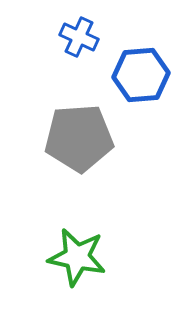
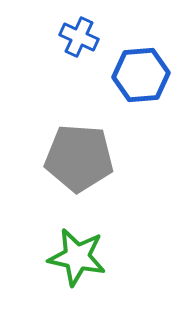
gray pentagon: moved 20 px down; rotated 8 degrees clockwise
